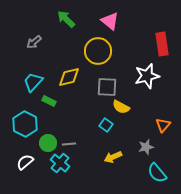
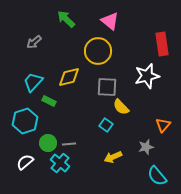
yellow semicircle: rotated 18 degrees clockwise
cyan hexagon: moved 3 px up; rotated 15 degrees clockwise
cyan semicircle: moved 3 px down
